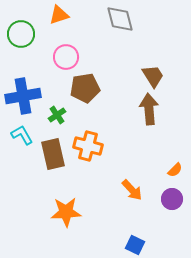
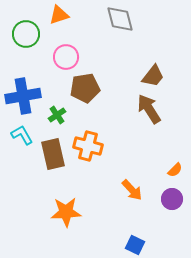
green circle: moved 5 px right
brown trapezoid: rotated 70 degrees clockwise
brown arrow: rotated 28 degrees counterclockwise
